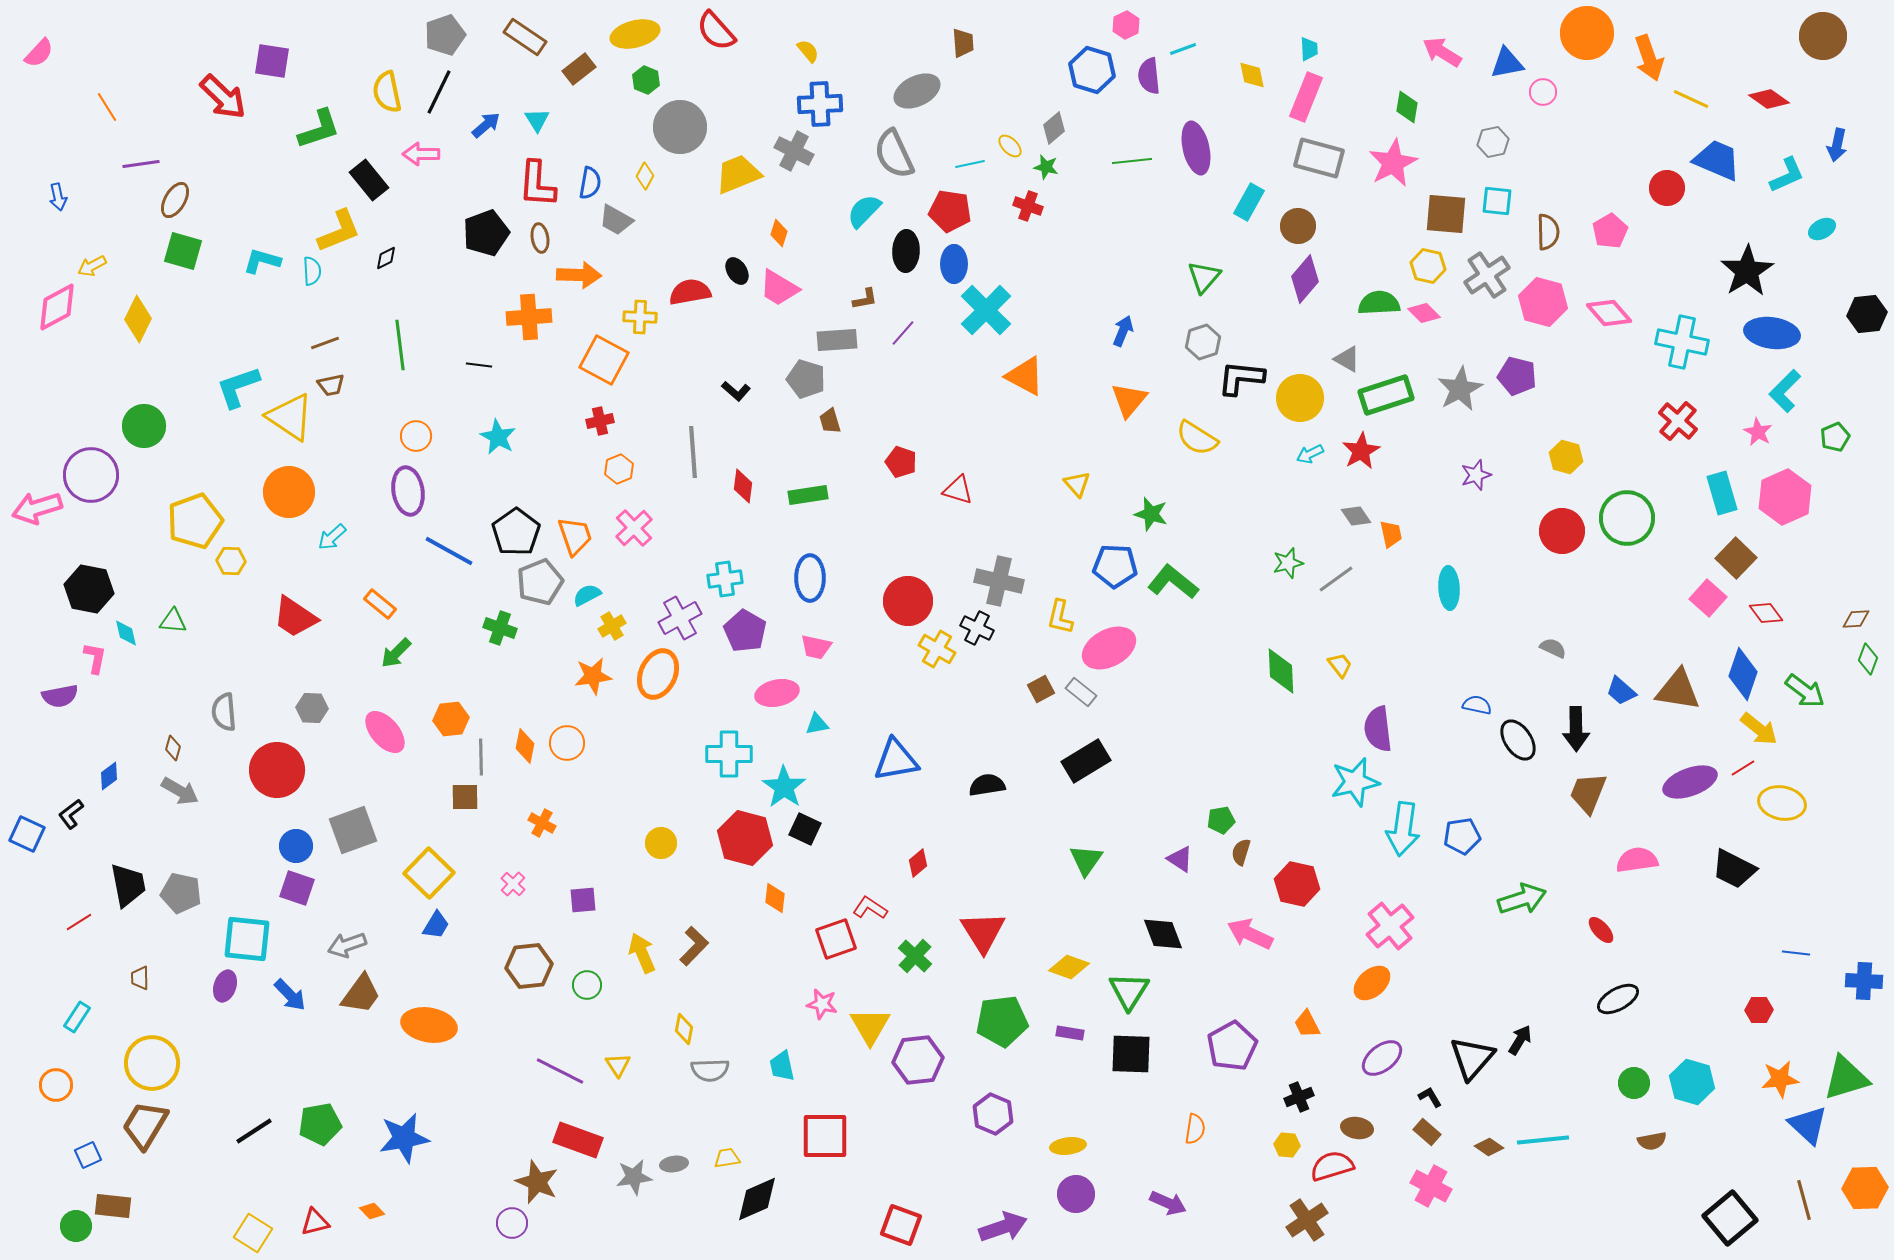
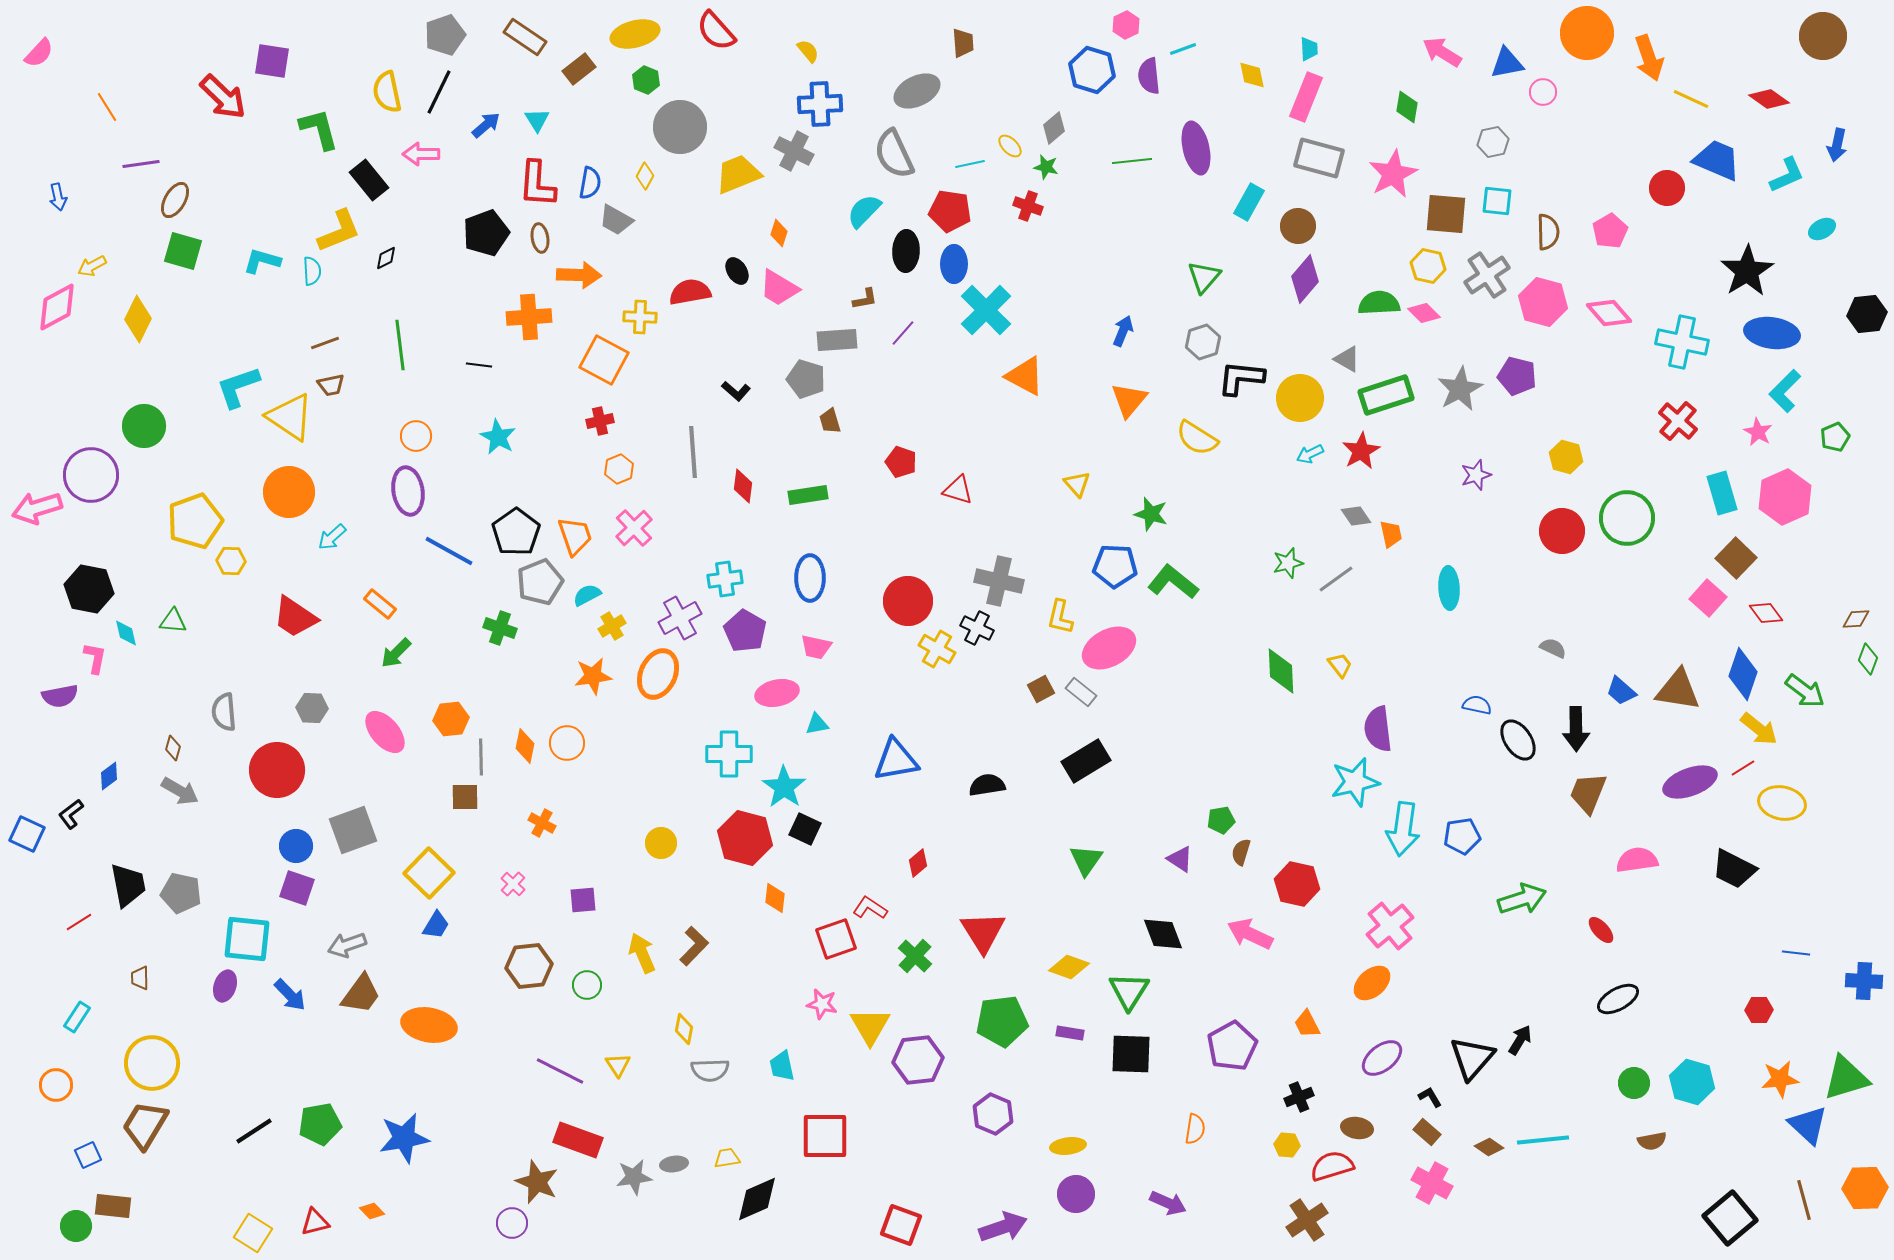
green L-shape at (319, 129): rotated 87 degrees counterclockwise
pink star at (1393, 163): moved 11 px down
pink cross at (1431, 1186): moved 1 px right, 3 px up
